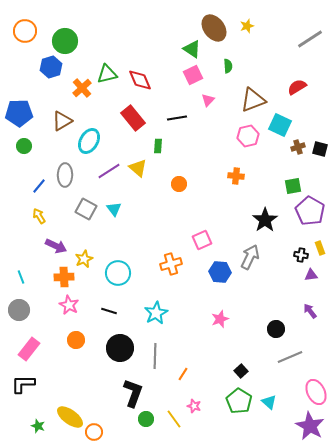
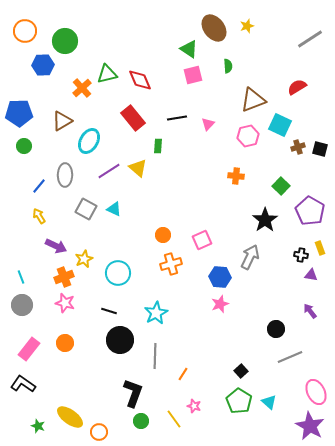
green triangle at (192, 49): moved 3 px left
blue hexagon at (51, 67): moved 8 px left, 2 px up; rotated 15 degrees clockwise
pink square at (193, 75): rotated 12 degrees clockwise
pink triangle at (208, 100): moved 24 px down
orange circle at (179, 184): moved 16 px left, 51 px down
green square at (293, 186): moved 12 px left; rotated 36 degrees counterclockwise
cyan triangle at (114, 209): rotated 28 degrees counterclockwise
blue hexagon at (220, 272): moved 5 px down
purple triangle at (311, 275): rotated 16 degrees clockwise
orange cross at (64, 277): rotated 18 degrees counterclockwise
pink star at (69, 305): moved 4 px left, 2 px up; rotated 12 degrees counterclockwise
gray circle at (19, 310): moved 3 px right, 5 px up
pink star at (220, 319): moved 15 px up
orange circle at (76, 340): moved 11 px left, 3 px down
black circle at (120, 348): moved 8 px up
black L-shape at (23, 384): rotated 35 degrees clockwise
green circle at (146, 419): moved 5 px left, 2 px down
orange circle at (94, 432): moved 5 px right
